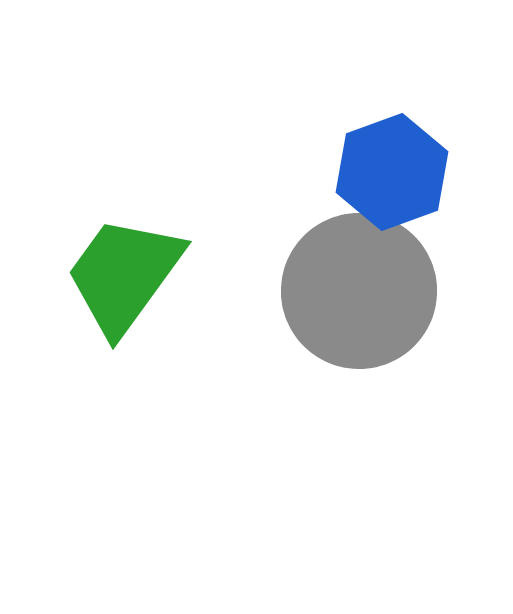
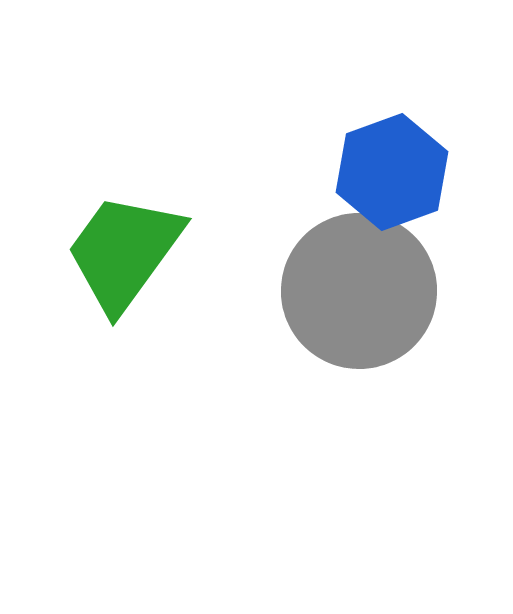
green trapezoid: moved 23 px up
